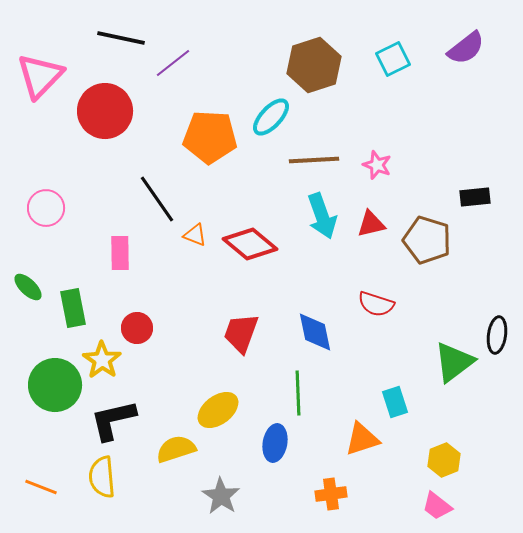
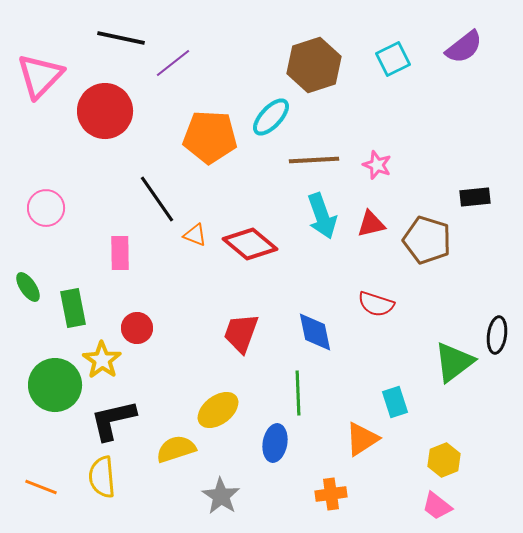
purple semicircle at (466, 48): moved 2 px left, 1 px up
green ellipse at (28, 287): rotated 12 degrees clockwise
orange triangle at (362, 439): rotated 15 degrees counterclockwise
